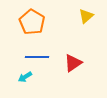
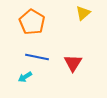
yellow triangle: moved 3 px left, 3 px up
blue line: rotated 10 degrees clockwise
red triangle: rotated 24 degrees counterclockwise
